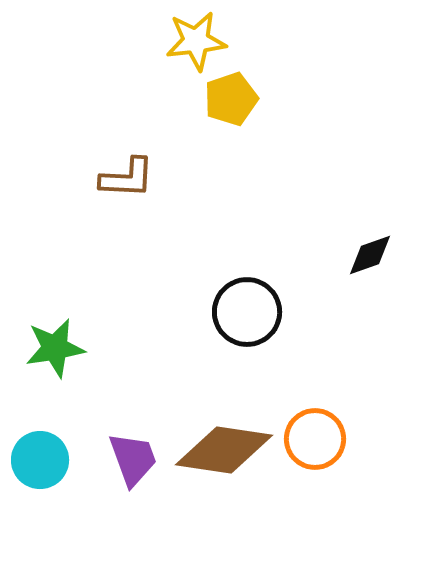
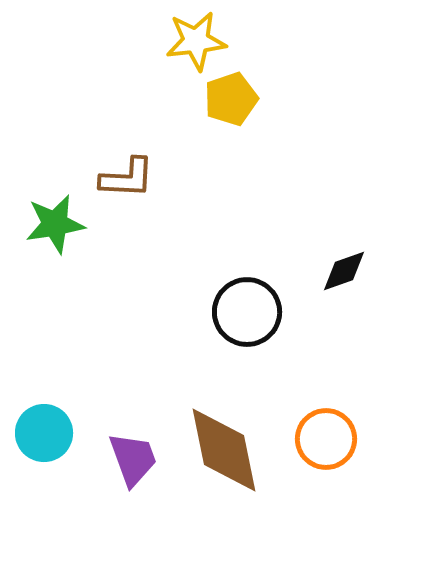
black diamond: moved 26 px left, 16 px down
green star: moved 124 px up
orange circle: moved 11 px right
brown diamond: rotated 70 degrees clockwise
cyan circle: moved 4 px right, 27 px up
